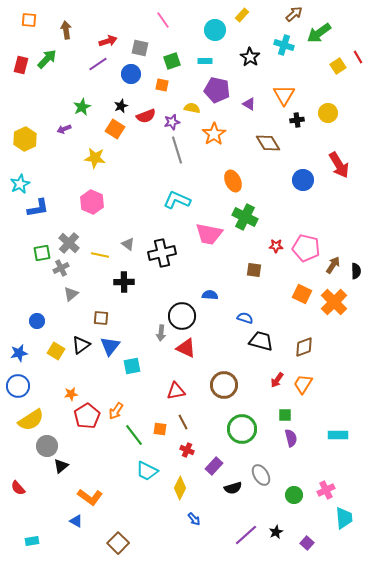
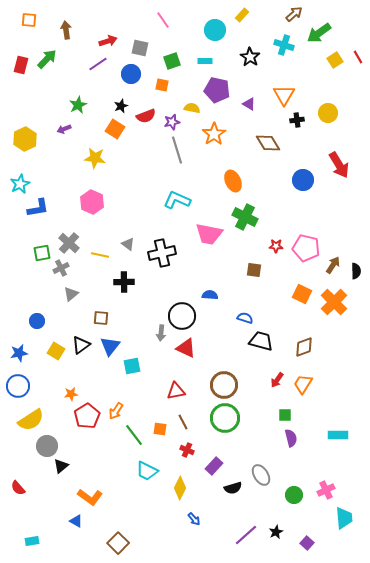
yellow square at (338, 66): moved 3 px left, 6 px up
green star at (82, 107): moved 4 px left, 2 px up
green circle at (242, 429): moved 17 px left, 11 px up
